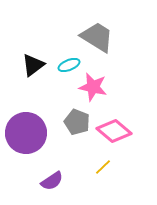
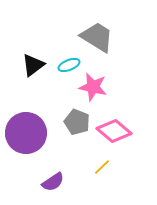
yellow line: moved 1 px left
purple semicircle: moved 1 px right, 1 px down
